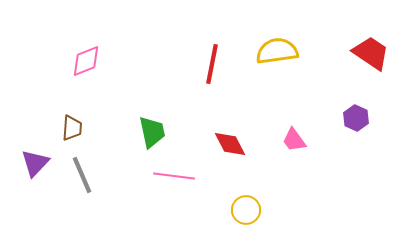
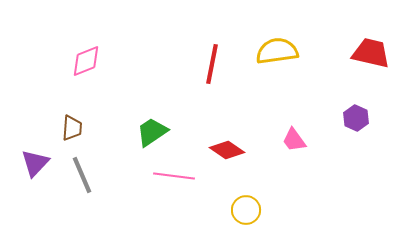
red trapezoid: rotated 21 degrees counterclockwise
green trapezoid: rotated 112 degrees counterclockwise
red diamond: moved 3 px left, 6 px down; rotated 28 degrees counterclockwise
